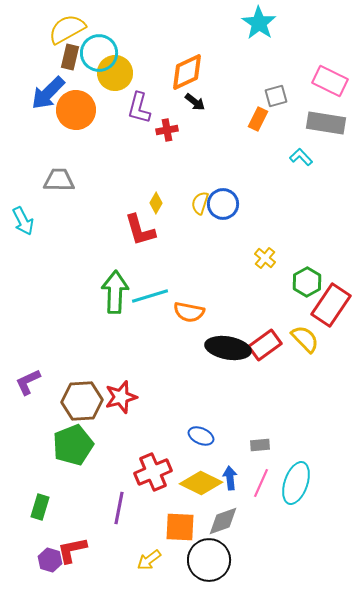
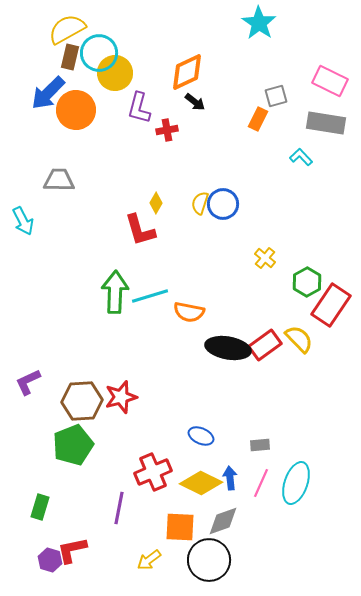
yellow semicircle at (305, 339): moved 6 px left
